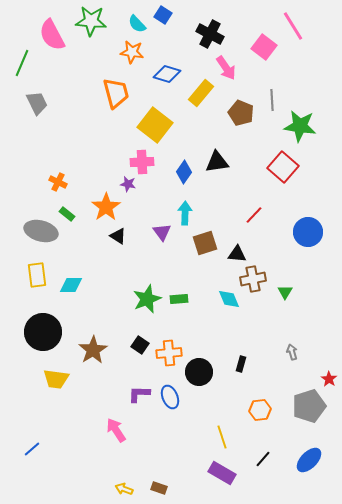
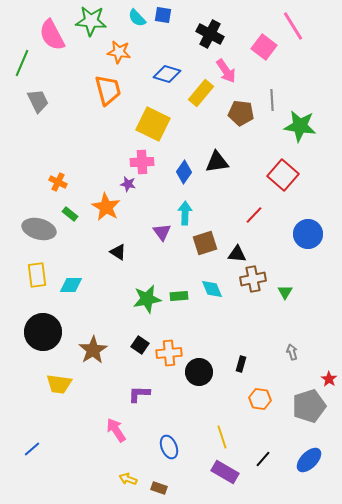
blue square at (163, 15): rotated 24 degrees counterclockwise
cyan semicircle at (137, 24): moved 6 px up
orange star at (132, 52): moved 13 px left
pink arrow at (226, 68): moved 3 px down
orange trapezoid at (116, 93): moved 8 px left, 3 px up
gray trapezoid at (37, 103): moved 1 px right, 2 px up
brown pentagon at (241, 113): rotated 15 degrees counterclockwise
yellow square at (155, 125): moved 2 px left, 1 px up; rotated 12 degrees counterclockwise
red square at (283, 167): moved 8 px down
orange star at (106, 207): rotated 8 degrees counterclockwise
green rectangle at (67, 214): moved 3 px right
gray ellipse at (41, 231): moved 2 px left, 2 px up
blue circle at (308, 232): moved 2 px down
black triangle at (118, 236): moved 16 px down
green star at (147, 299): rotated 12 degrees clockwise
green rectangle at (179, 299): moved 3 px up
cyan diamond at (229, 299): moved 17 px left, 10 px up
yellow trapezoid at (56, 379): moved 3 px right, 5 px down
blue ellipse at (170, 397): moved 1 px left, 50 px down
orange hexagon at (260, 410): moved 11 px up; rotated 15 degrees clockwise
purple rectangle at (222, 473): moved 3 px right, 1 px up
yellow arrow at (124, 489): moved 4 px right, 10 px up
